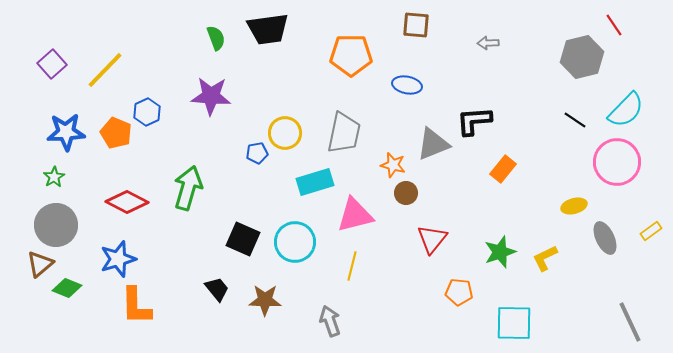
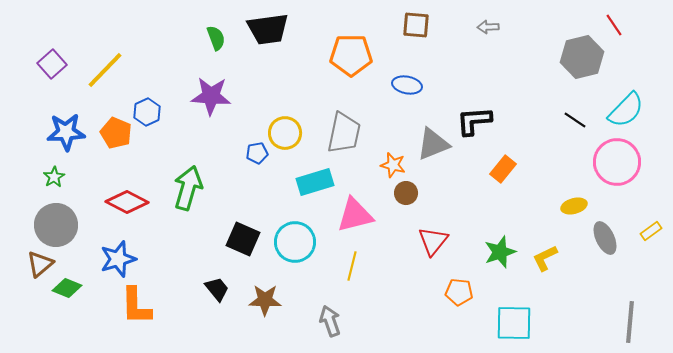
gray arrow at (488, 43): moved 16 px up
red triangle at (432, 239): moved 1 px right, 2 px down
gray line at (630, 322): rotated 30 degrees clockwise
